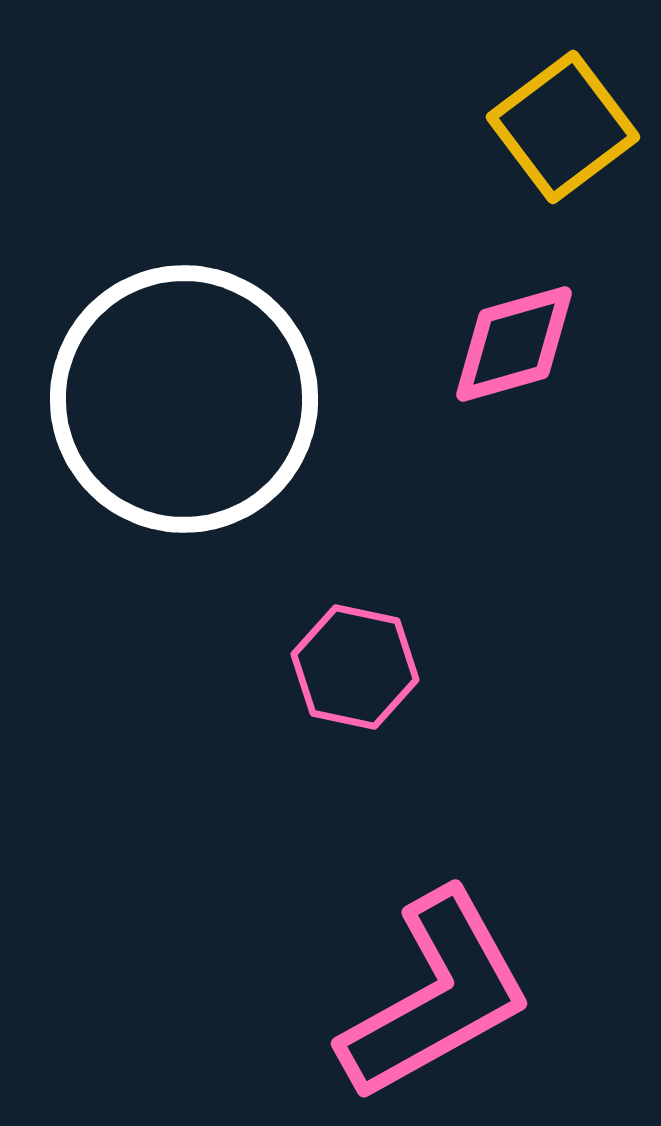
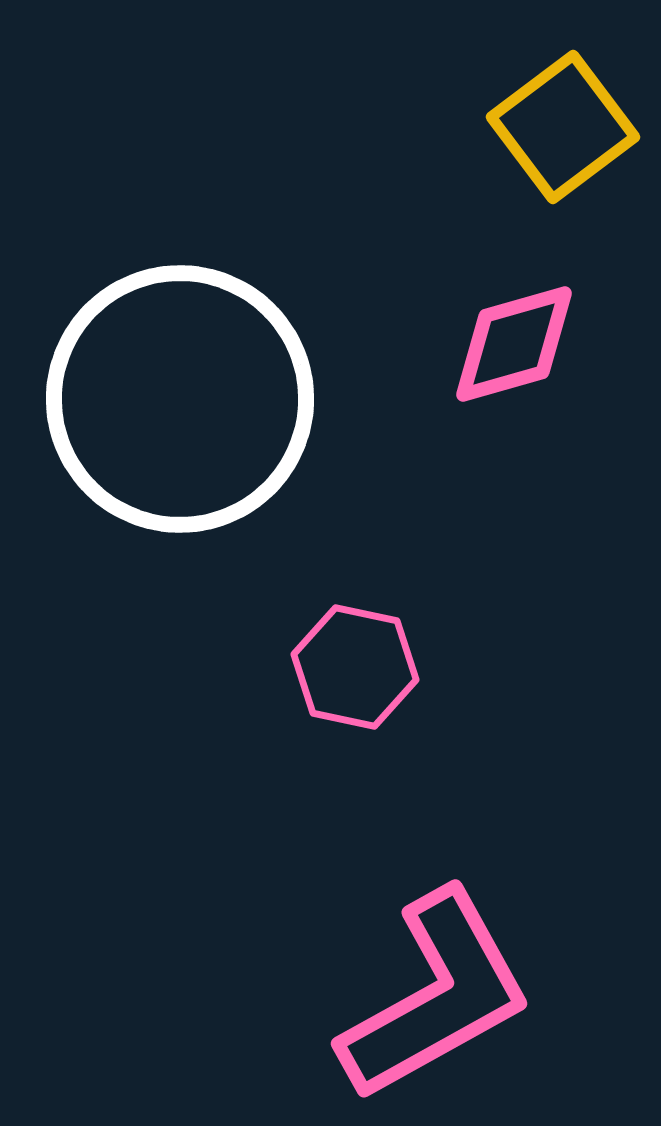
white circle: moved 4 px left
